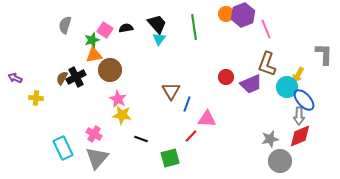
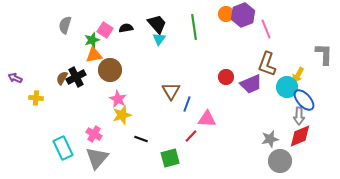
yellow star: rotated 24 degrees counterclockwise
